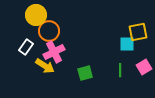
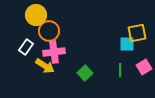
yellow square: moved 1 px left, 1 px down
pink cross: rotated 20 degrees clockwise
green square: rotated 28 degrees counterclockwise
